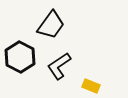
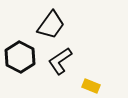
black L-shape: moved 1 px right, 5 px up
